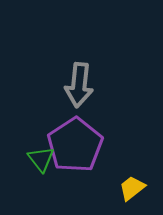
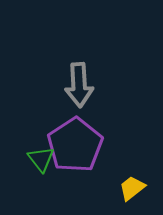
gray arrow: rotated 9 degrees counterclockwise
